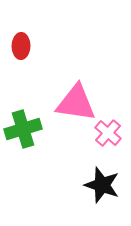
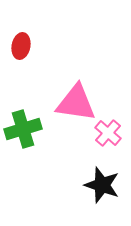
red ellipse: rotated 10 degrees clockwise
